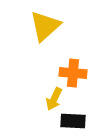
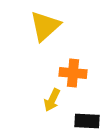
yellow arrow: moved 2 px left, 1 px down
black rectangle: moved 14 px right
